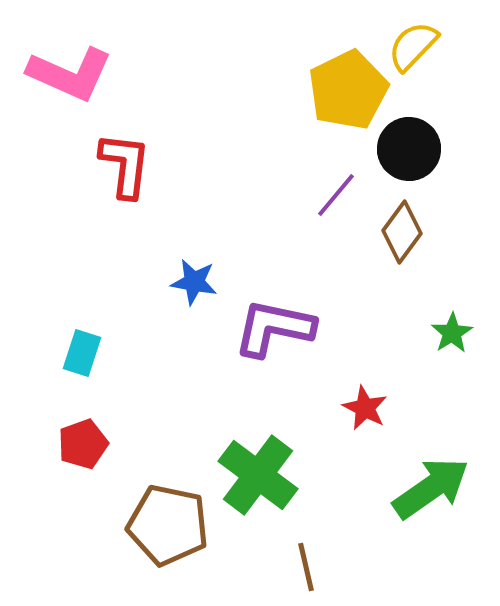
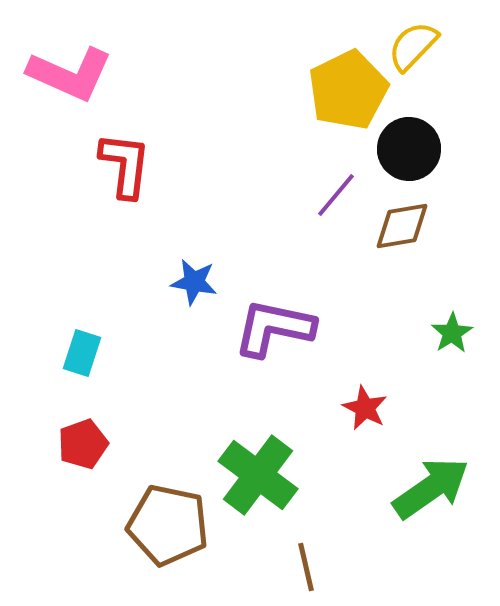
brown diamond: moved 6 px up; rotated 44 degrees clockwise
